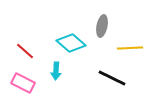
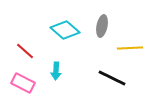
cyan diamond: moved 6 px left, 13 px up
